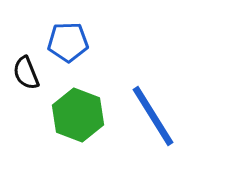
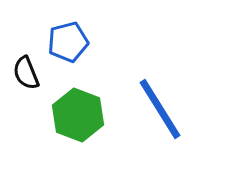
blue pentagon: rotated 12 degrees counterclockwise
blue line: moved 7 px right, 7 px up
